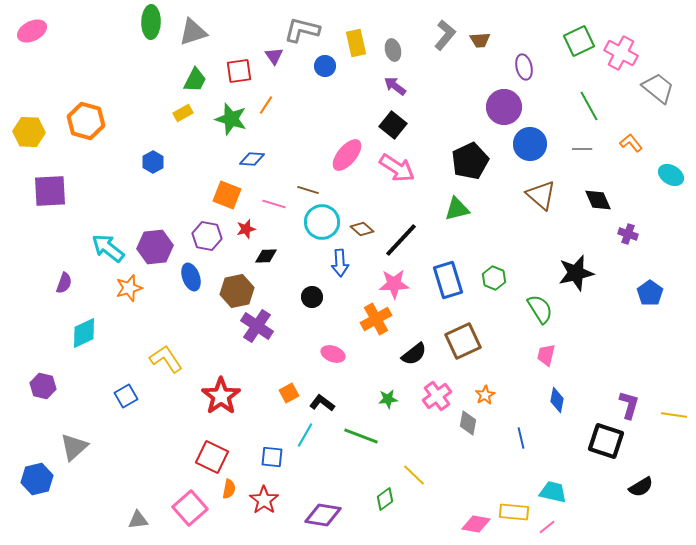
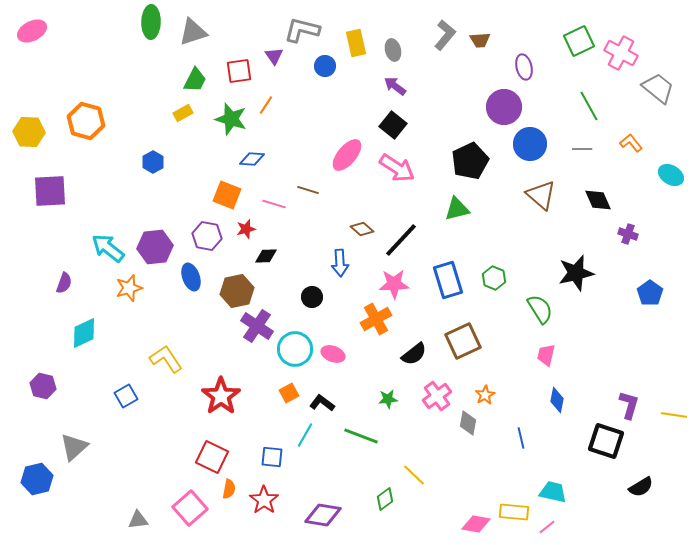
cyan circle at (322, 222): moved 27 px left, 127 px down
